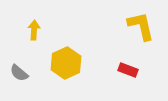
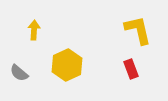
yellow L-shape: moved 3 px left, 4 px down
yellow hexagon: moved 1 px right, 2 px down
red rectangle: moved 3 px right, 1 px up; rotated 48 degrees clockwise
